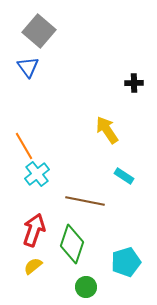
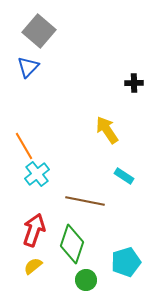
blue triangle: rotated 20 degrees clockwise
green circle: moved 7 px up
